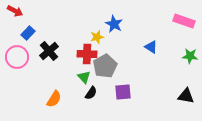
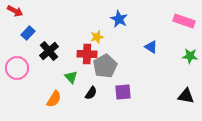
blue star: moved 5 px right, 5 px up
pink circle: moved 11 px down
green triangle: moved 13 px left
